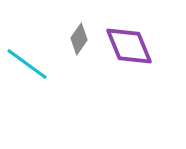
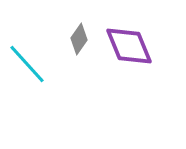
cyan line: rotated 12 degrees clockwise
